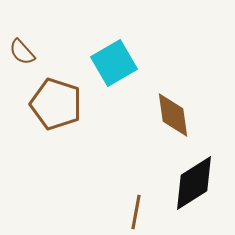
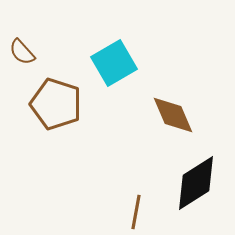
brown diamond: rotated 15 degrees counterclockwise
black diamond: moved 2 px right
